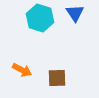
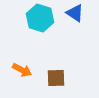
blue triangle: rotated 24 degrees counterclockwise
brown square: moved 1 px left
